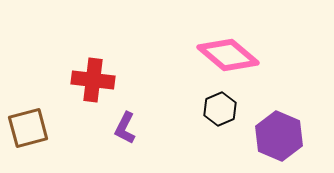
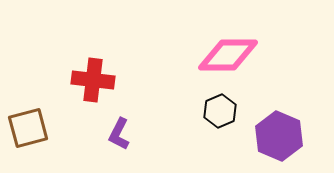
pink diamond: rotated 40 degrees counterclockwise
black hexagon: moved 2 px down
purple L-shape: moved 6 px left, 6 px down
